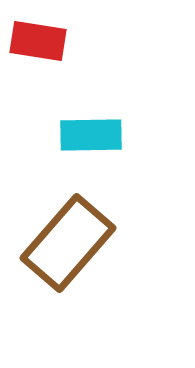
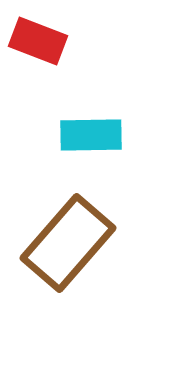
red rectangle: rotated 12 degrees clockwise
